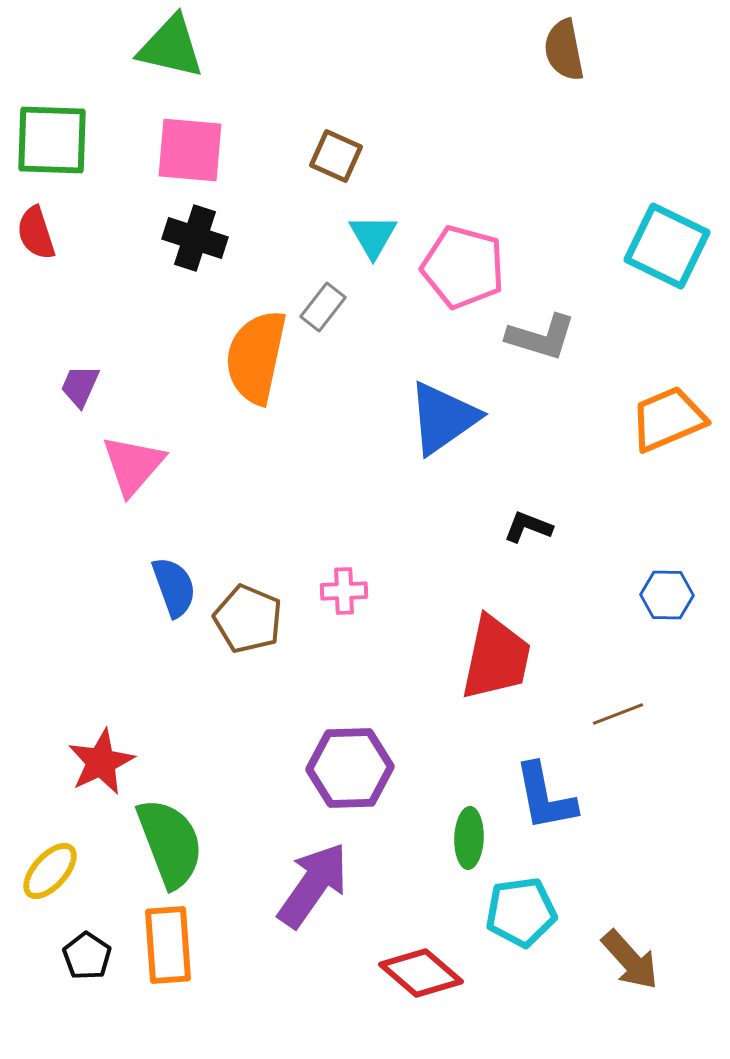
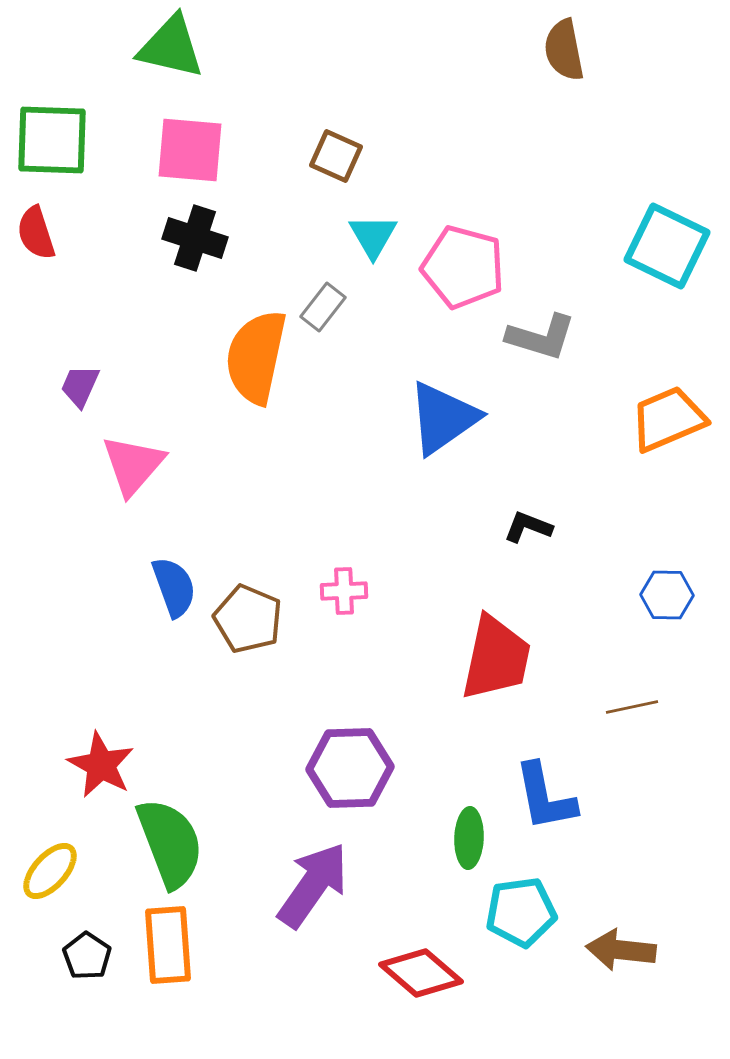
brown line: moved 14 px right, 7 px up; rotated 9 degrees clockwise
red star: moved 3 px down; rotated 18 degrees counterclockwise
brown arrow: moved 9 px left, 10 px up; rotated 138 degrees clockwise
